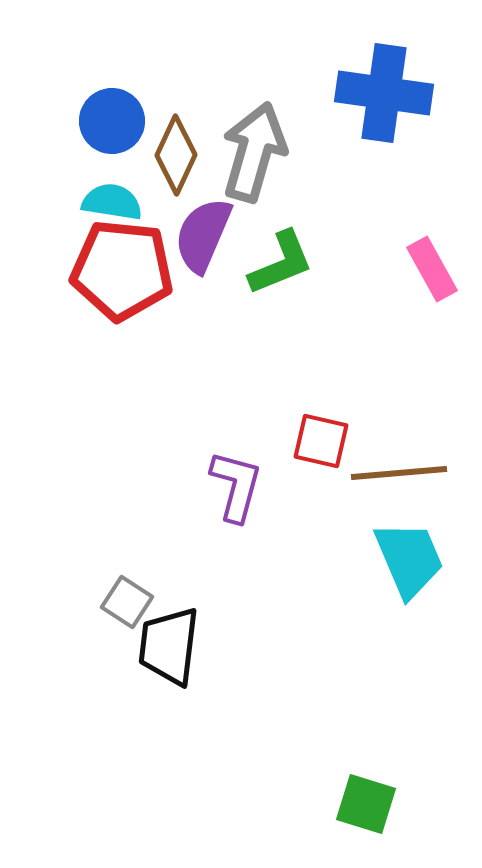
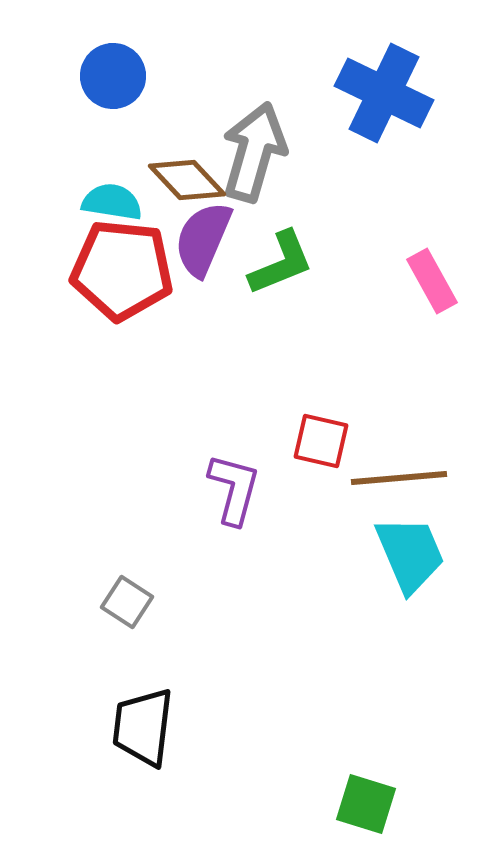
blue cross: rotated 18 degrees clockwise
blue circle: moved 1 px right, 45 px up
brown diamond: moved 11 px right, 25 px down; rotated 68 degrees counterclockwise
purple semicircle: moved 4 px down
pink rectangle: moved 12 px down
brown line: moved 5 px down
purple L-shape: moved 2 px left, 3 px down
cyan trapezoid: moved 1 px right, 5 px up
black trapezoid: moved 26 px left, 81 px down
